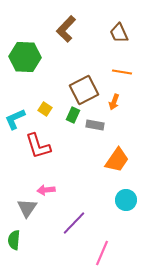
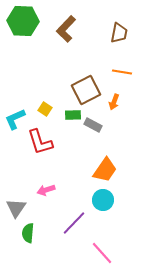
brown trapezoid: rotated 145 degrees counterclockwise
green hexagon: moved 2 px left, 36 px up
brown square: moved 2 px right
green rectangle: rotated 63 degrees clockwise
gray rectangle: moved 2 px left; rotated 18 degrees clockwise
red L-shape: moved 2 px right, 4 px up
orange trapezoid: moved 12 px left, 10 px down
pink arrow: rotated 12 degrees counterclockwise
cyan circle: moved 23 px left
gray triangle: moved 11 px left
green semicircle: moved 14 px right, 7 px up
pink line: rotated 65 degrees counterclockwise
